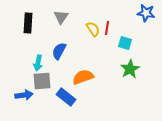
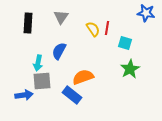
blue rectangle: moved 6 px right, 2 px up
